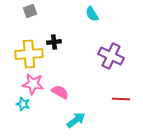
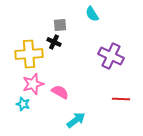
gray square: moved 30 px right, 14 px down; rotated 16 degrees clockwise
black cross: rotated 32 degrees clockwise
pink star: rotated 25 degrees counterclockwise
